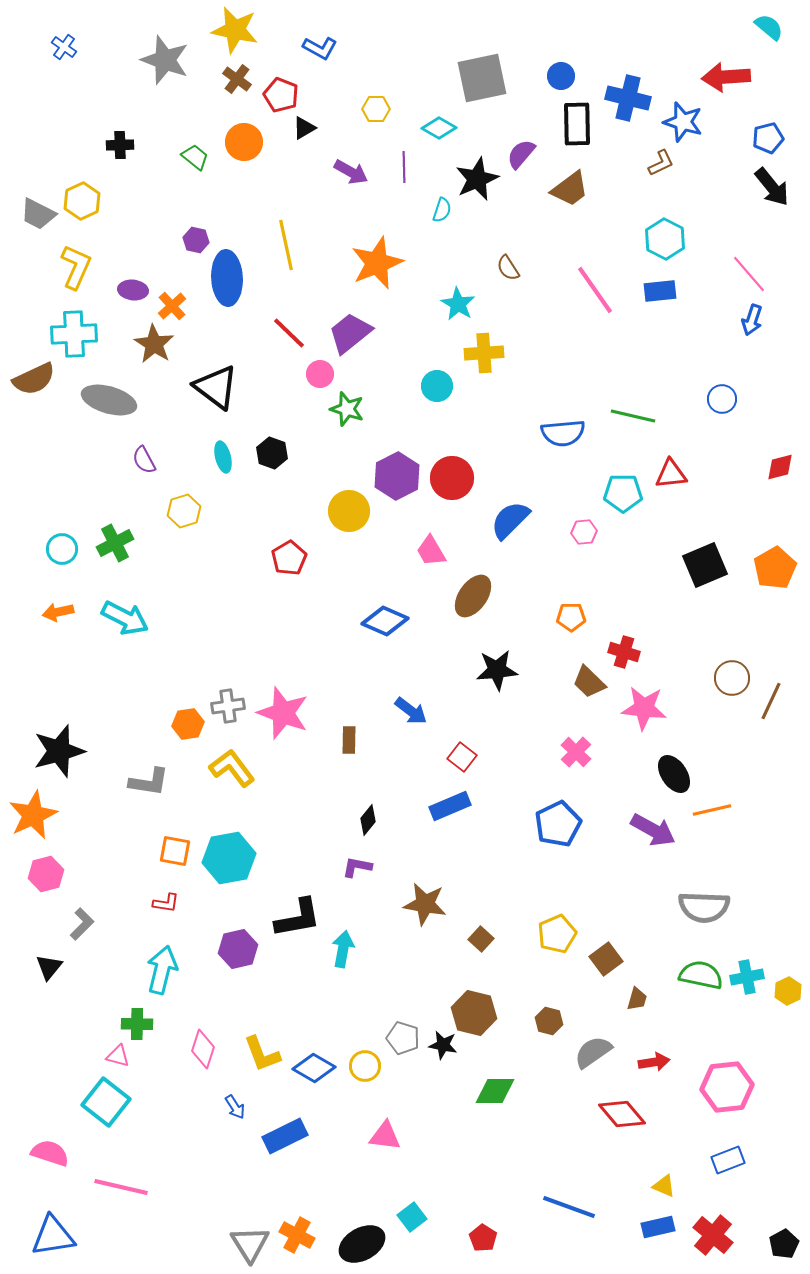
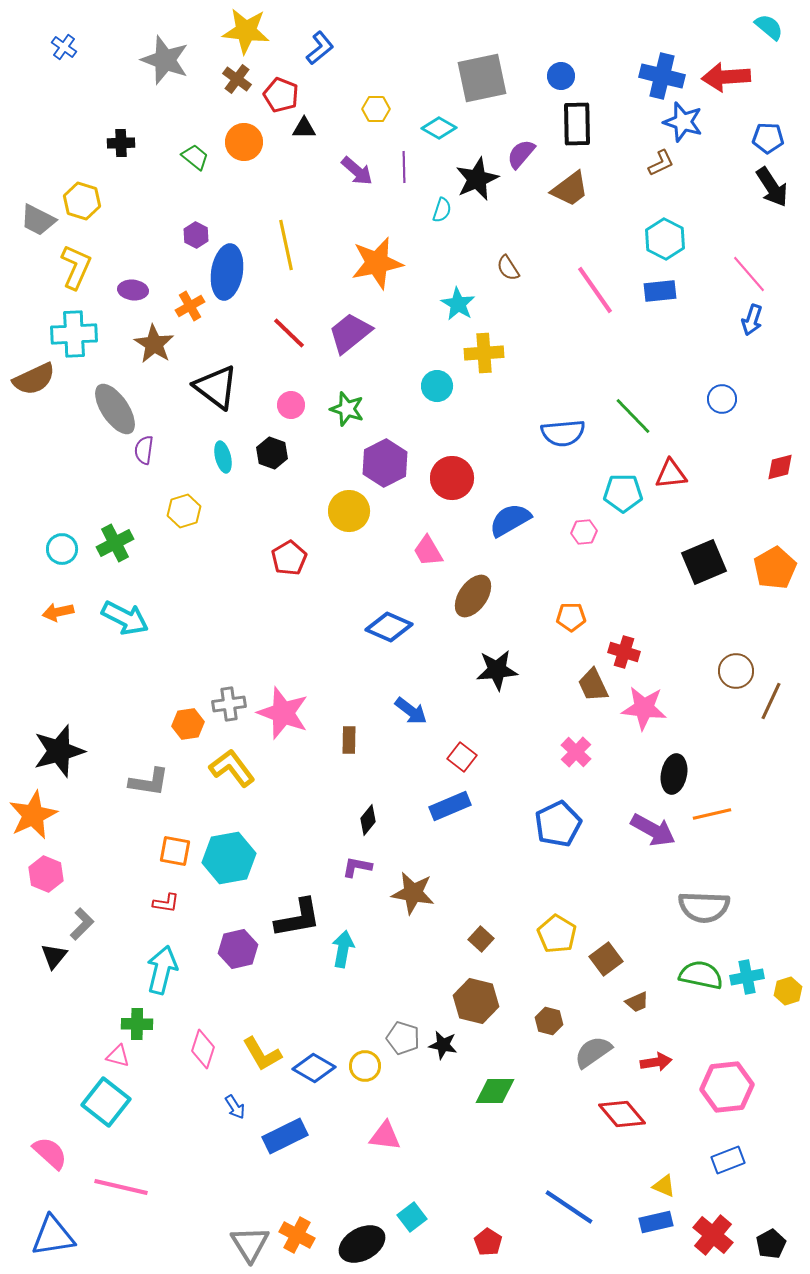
yellow star at (235, 30): moved 11 px right, 1 px down; rotated 6 degrees counterclockwise
blue L-shape at (320, 48): rotated 68 degrees counterclockwise
blue cross at (628, 98): moved 34 px right, 22 px up
black triangle at (304, 128): rotated 30 degrees clockwise
blue pentagon at (768, 138): rotated 16 degrees clockwise
black cross at (120, 145): moved 1 px right, 2 px up
purple arrow at (351, 172): moved 6 px right, 1 px up; rotated 12 degrees clockwise
black arrow at (772, 187): rotated 6 degrees clockwise
yellow hexagon at (82, 201): rotated 18 degrees counterclockwise
gray trapezoid at (38, 214): moved 6 px down
purple hexagon at (196, 240): moved 5 px up; rotated 15 degrees clockwise
orange star at (377, 263): rotated 10 degrees clockwise
blue ellipse at (227, 278): moved 6 px up; rotated 12 degrees clockwise
orange cross at (172, 306): moved 18 px right; rotated 12 degrees clockwise
pink circle at (320, 374): moved 29 px left, 31 px down
gray ellipse at (109, 400): moved 6 px right, 9 px down; rotated 40 degrees clockwise
green line at (633, 416): rotated 33 degrees clockwise
purple semicircle at (144, 460): moved 10 px up; rotated 36 degrees clockwise
purple hexagon at (397, 476): moved 12 px left, 13 px up
blue semicircle at (510, 520): rotated 15 degrees clockwise
pink trapezoid at (431, 551): moved 3 px left
black square at (705, 565): moved 1 px left, 3 px up
blue diamond at (385, 621): moved 4 px right, 6 px down
brown circle at (732, 678): moved 4 px right, 7 px up
brown trapezoid at (589, 682): moved 4 px right, 3 px down; rotated 21 degrees clockwise
gray cross at (228, 706): moved 1 px right, 2 px up
black ellipse at (674, 774): rotated 45 degrees clockwise
orange line at (712, 810): moved 4 px down
pink hexagon at (46, 874): rotated 24 degrees counterclockwise
brown star at (425, 904): moved 12 px left, 11 px up
yellow pentagon at (557, 934): rotated 18 degrees counterclockwise
black triangle at (49, 967): moved 5 px right, 11 px up
yellow hexagon at (788, 991): rotated 8 degrees clockwise
brown trapezoid at (637, 999): moved 3 px down; rotated 50 degrees clockwise
brown hexagon at (474, 1013): moved 2 px right, 12 px up
yellow L-shape at (262, 1054): rotated 9 degrees counterclockwise
red arrow at (654, 1062): moved 2 px right
pink semicircle at (50, 1153): rotated 24 degrees clockwise
blue line at (569, 1207): rotated 14 degrees clockwise
blue rectangle at (658, 1227): moved 2 px left, 5 px up
red pentagon at (483, 1238): moved 5 px right, 4 px down
black pentagon at (784, 1244): moved 13 px left
